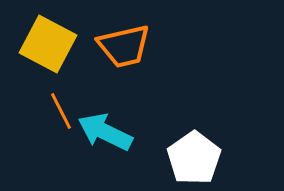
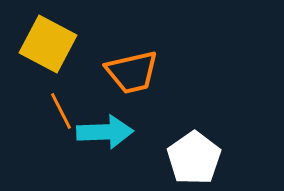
orange trapezoid: moved 8 px right, 26 px down
cyan arrow: rotated 152 degrees clockwise
